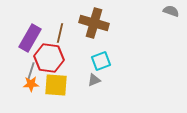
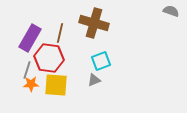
gray line: moved 4 px left, 1 px up
